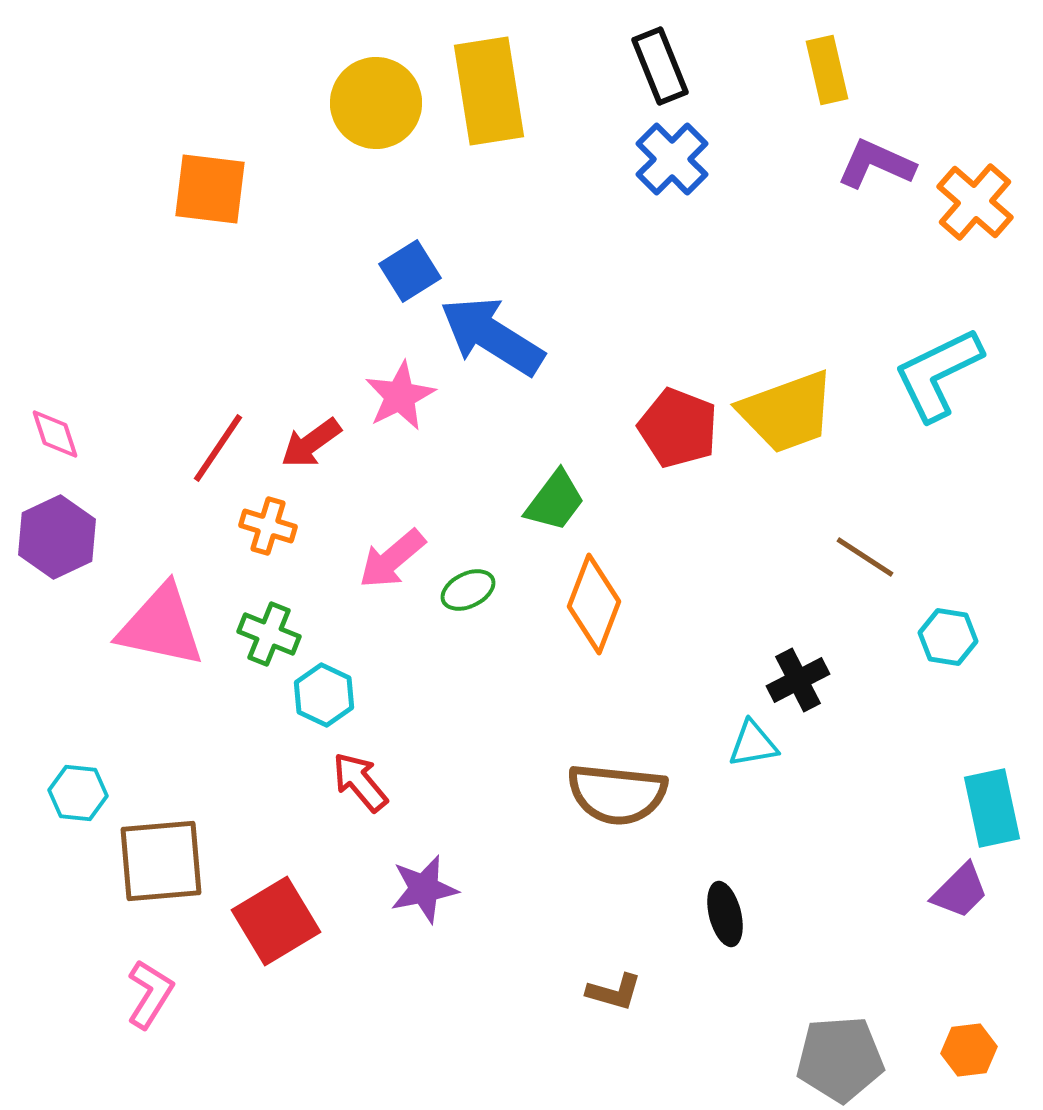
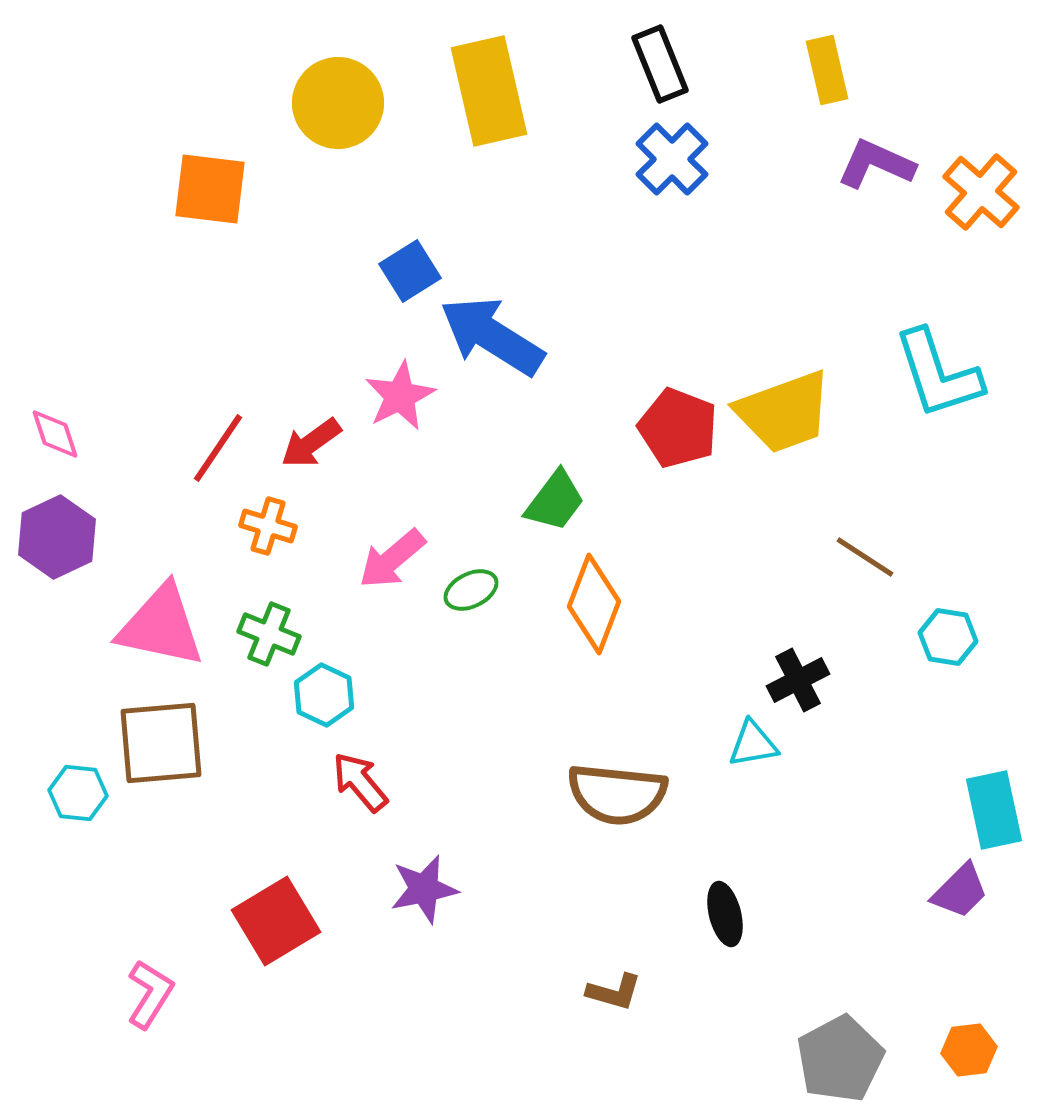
black rectangle at (660, 66): moved 2 px up
yellow rectangle at (489, 91): rotated 4 degrees counterclockwise
yellow circle at (376, 103): moved 38 px left
orange cross at (975, 202): moved 6 px right, 10 px up
cyan L-shape at (938, 374): rotated 82 degrees counterclockwise
yellow trapezoid at (787, 412): moved 3 px left
green ellipse at (468, 590): moved 3 px right
cyan rectangle at (992, 808): moved 2 px right, 2 px down
brown square at (161, 861): moved 118 px up
gray pentagon at (840, 1059): rotated 24 degrees counterclockwise
